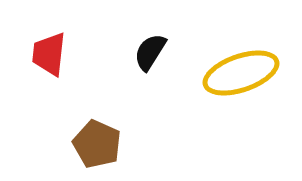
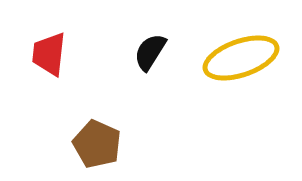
yellow ellipse: moved 15 px up
